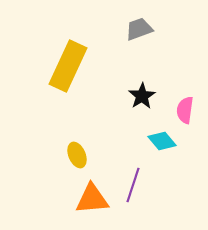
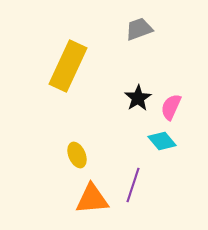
black star: moved 4 px left, 2 px down
pink semicircle: moved 14 px left, 3 px up; rotated 16 degrees clockwise
